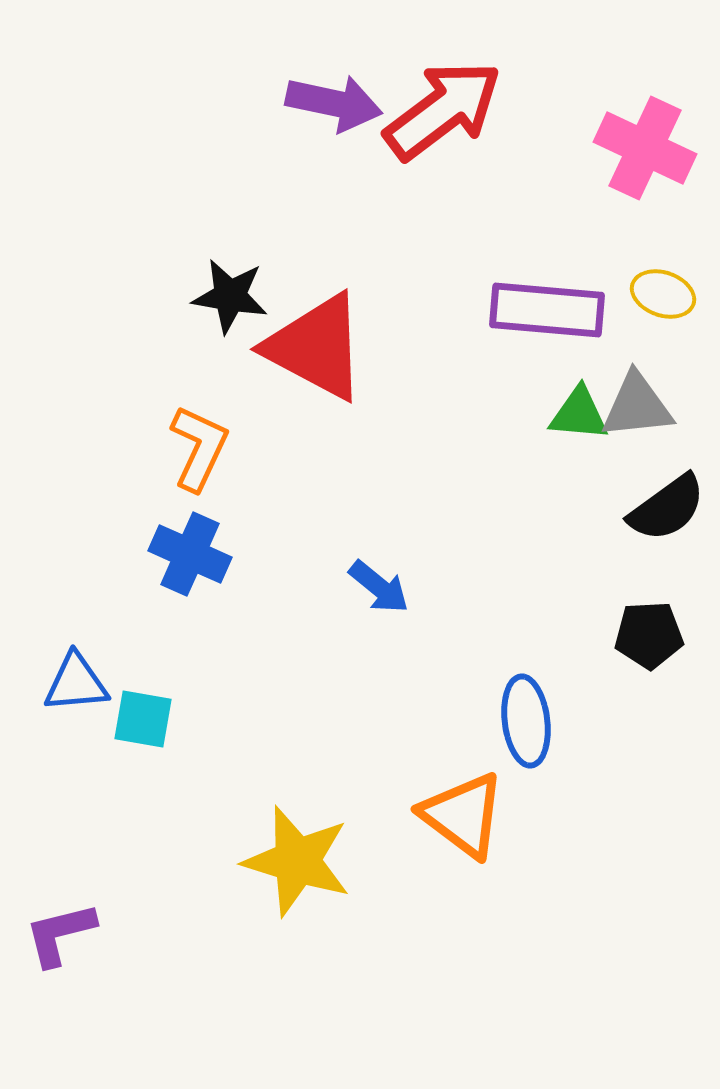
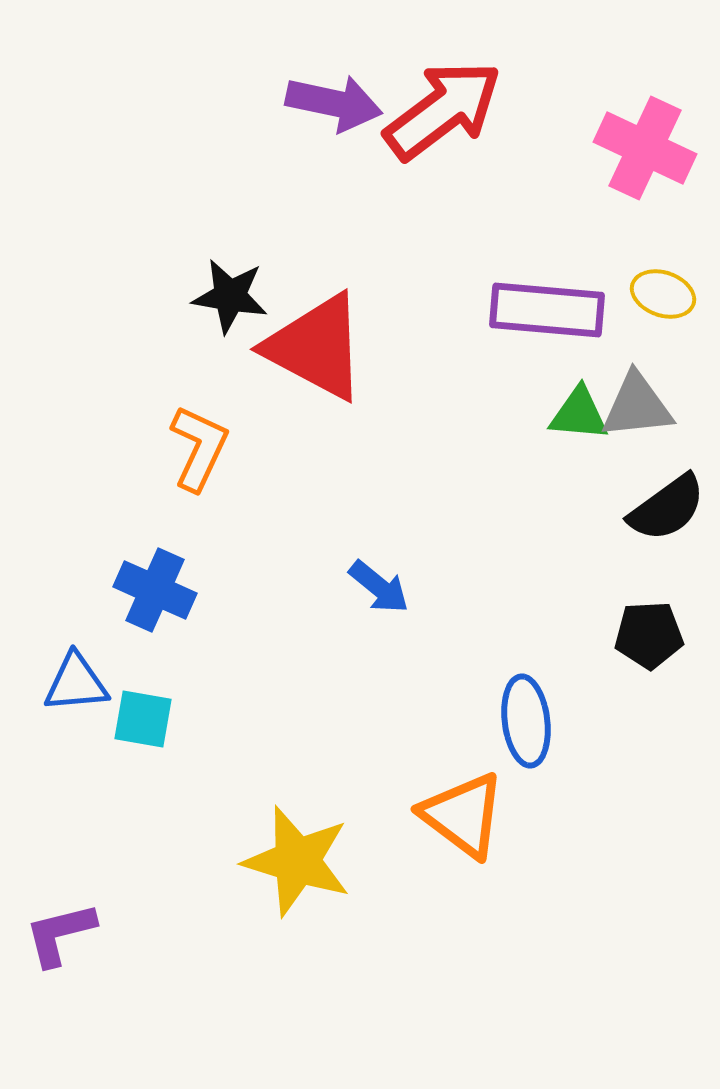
blue cross: moved 35 px left, 36 px down
